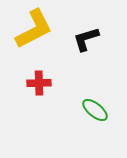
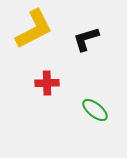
red cross: moved 8 px right
